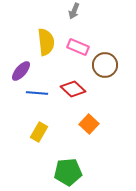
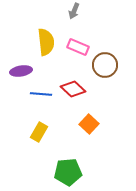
purple ellipse: rotated 40 degrees clockwise
blue line: moved 4 px right, 1 px down
